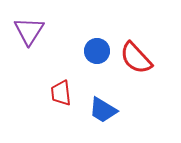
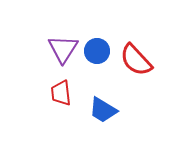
purple triangle: moved 34 px right, 18 px down
red semicircle: moved 2 px down
